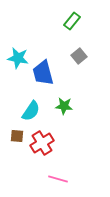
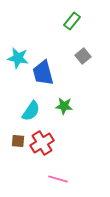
gray square: moved 4 px right
brown square: moved 1 px right, 5 px down
